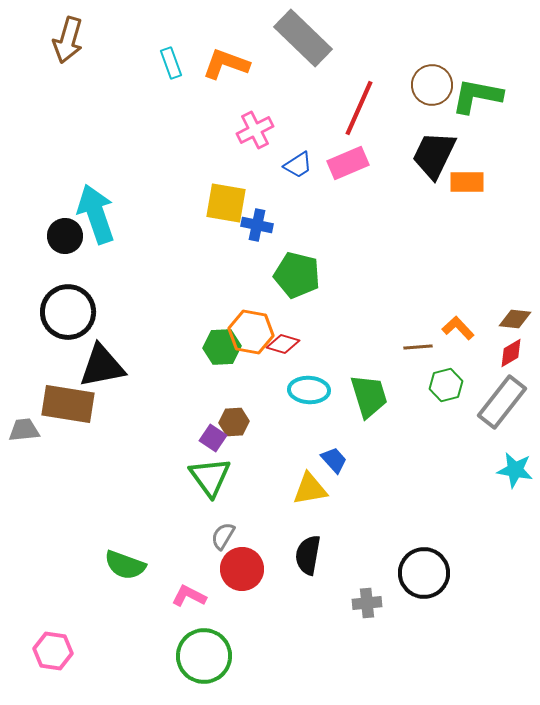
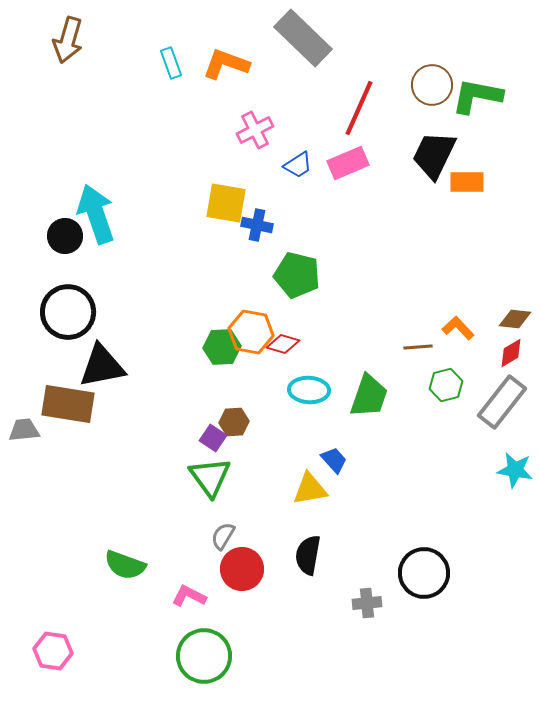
green trapezoid at (369, 396): rotated 36 degrees clockwise
